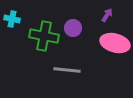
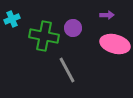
purple arrow: rotated 56 degrees clockwise
cyan cross: rotated 35 degrees counterclockwise
pink ellipse: moved 1 px down
gray line: rotated 56 degrees clockwise
